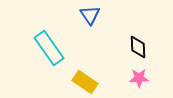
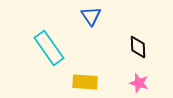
blue triangle: moved 1 px right, 1 px down
pink star: moved 5 px down; rotated 18 degrees clockwise
yellow rectangle: rotated 30 degrees counterclockwise
